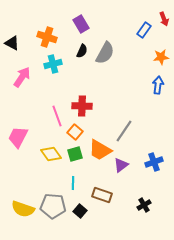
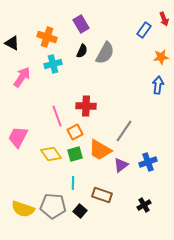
red cross: moved 4 px right
orange square: rotated 21 degrees clockwise
blue cross: moved 6 px left
